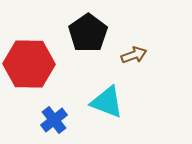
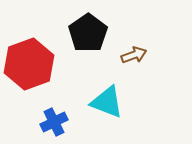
red hexagon: rotated 21 degrees counterclockwise
blue cross: moved 2 px down; rotated 12 degrees clockwise
